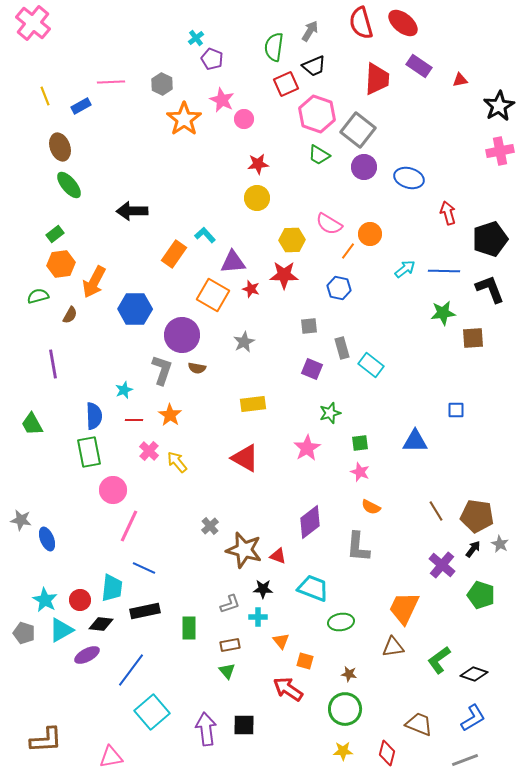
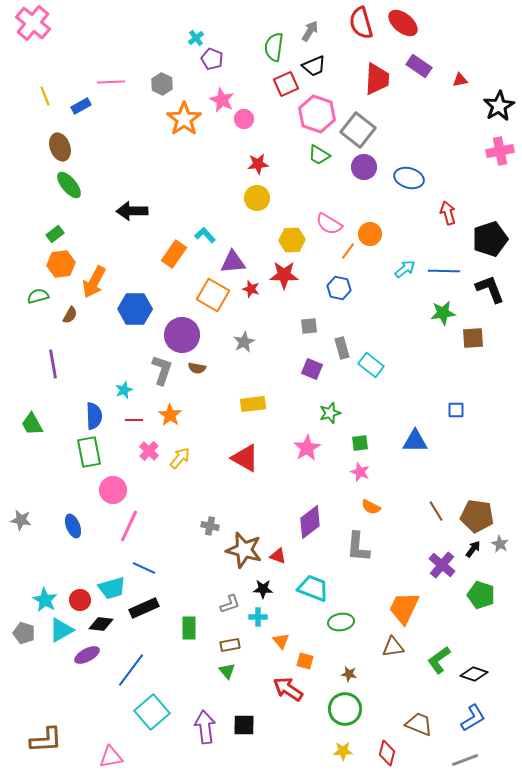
yellow arrow at (177, 462): moved 3 px right, 4 px up; rotated 80 degrees clockwise
gray cross at (210, 526): rotated 36 degrees counterclockwise
blue ellipse at (47, 539): moved 26 px right, 13 px up
cyan trapezoid at (112, 588): rotated 68 degrees clockwise
black rectangle at (145, 611): moved 1 px left, 3 px up; rotated 12 degrees counterclockwise
purple arrow at (206, 729): moved 1 px left, 2 px up
